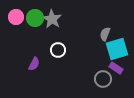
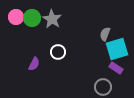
green circle: moved 3 px left
white circle: moved 2 px down
gray circle: moved 8 px down
